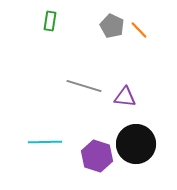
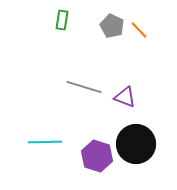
green rectangle: moved 12 px right, 1 px up
gray line: moved 1 px down
purple triangle: rotated 15 degrees clockwise
